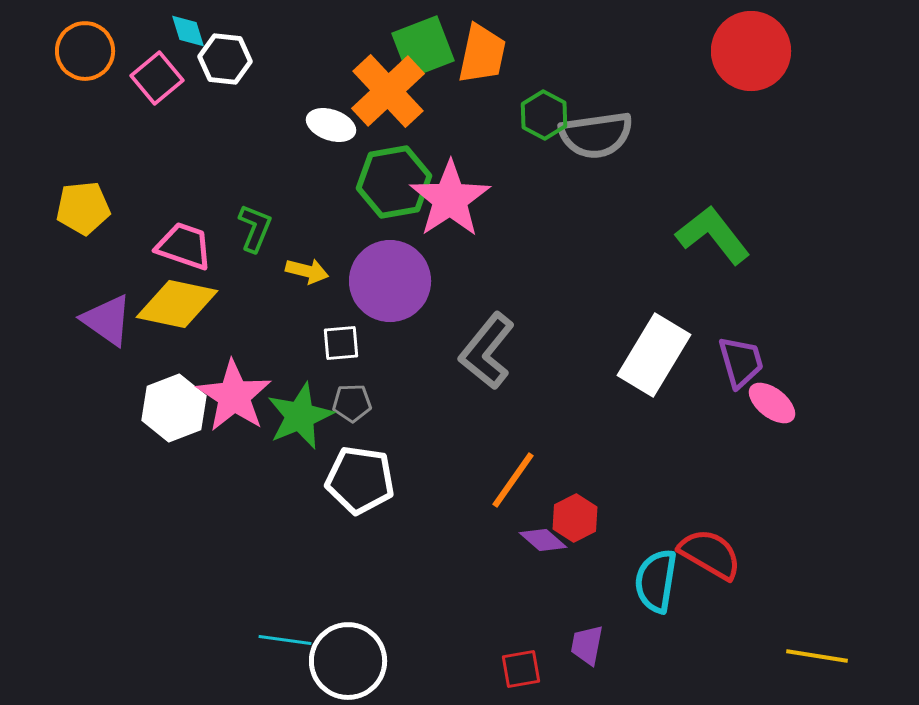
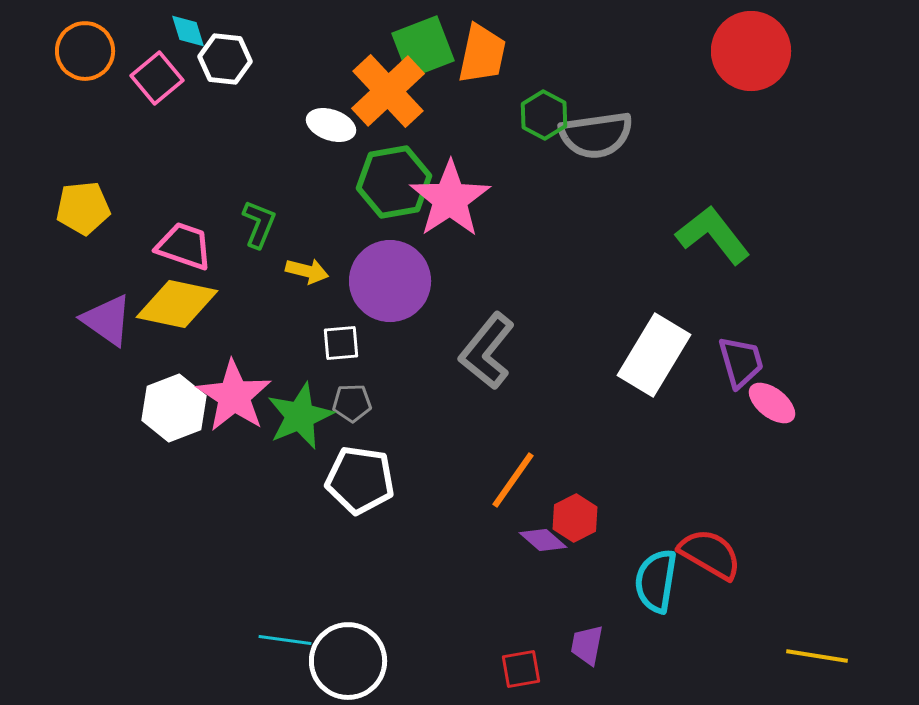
green L-shape at (255, 228): moved 4 px right, 4 px up
